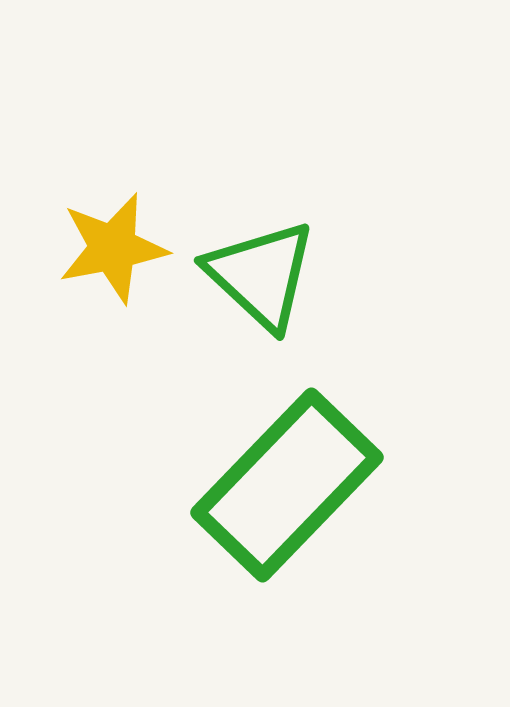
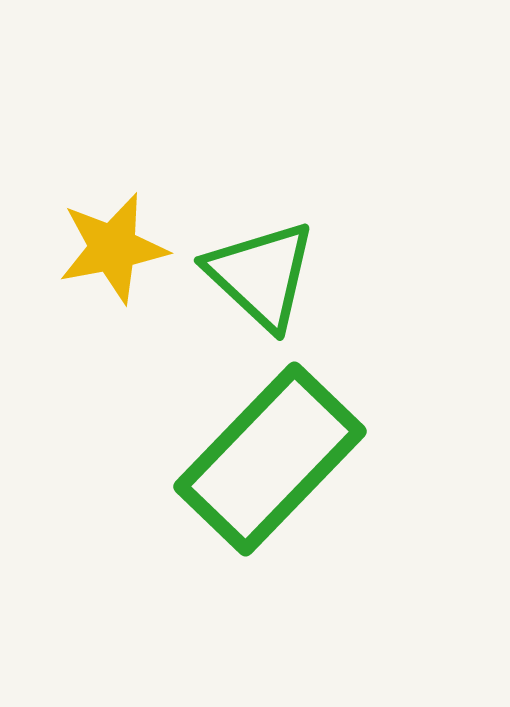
green rectangle: moved 17 px left, 26 px up
